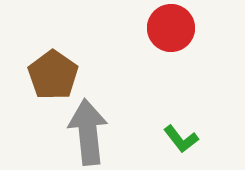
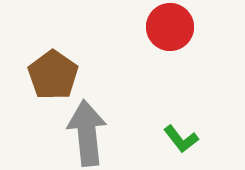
red circle: moved 1 px left, 1 px up
gray arrow: moved 1 px left, 1 px down
